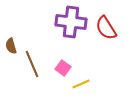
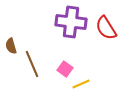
pink square: moved 2 px right, 1 px down
